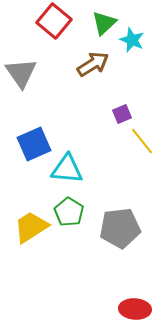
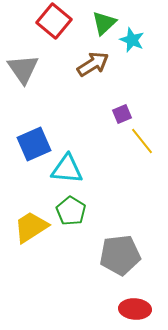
gray triangle: moved 2 px right, 4 px up
green pentagon: moved 2 px right, 1 px up
gray pentagon: moved 27 px down
